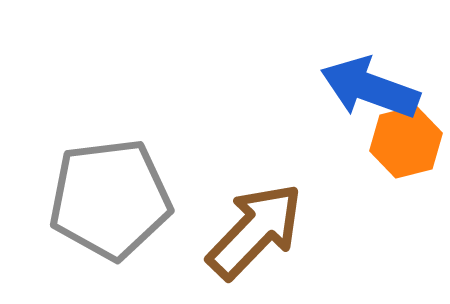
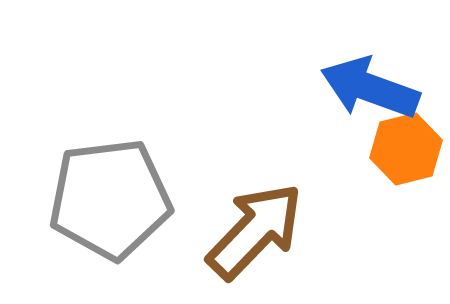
orange hexagon: moved 7 px down
